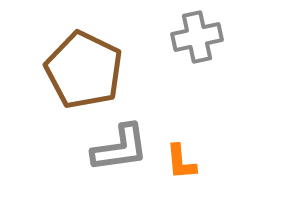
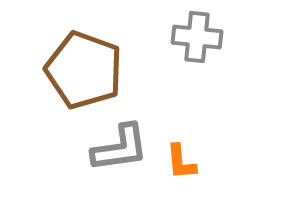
gray cross: rotated 18 degrees clockwise
brown pentagon: rotated 6 degrees counterclockwise
